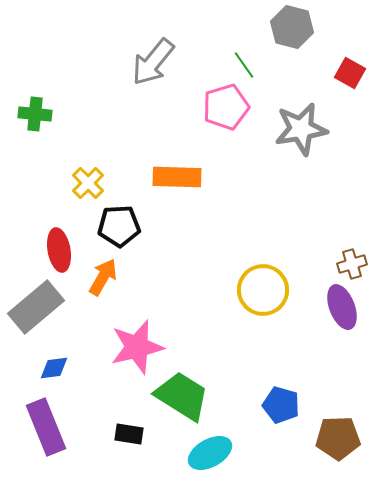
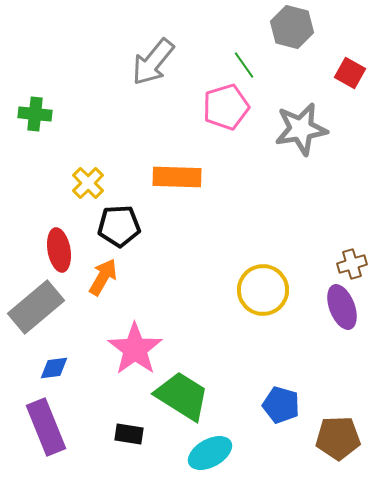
pink star: moved 2 px left, 2 px down; rotated 22 degrees counterclockwise
